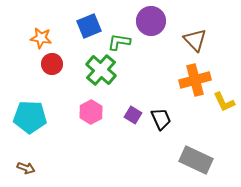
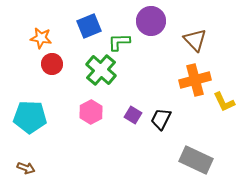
green L-shape: rotated 10 degrees counterclockwise
black trapezoid: rotated 130 degrees counterclockwise
